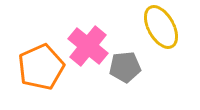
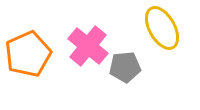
yellow ellipse: moved 1 px right, 1 px down
orange pentagon: moved 13 px left, 13 px up
